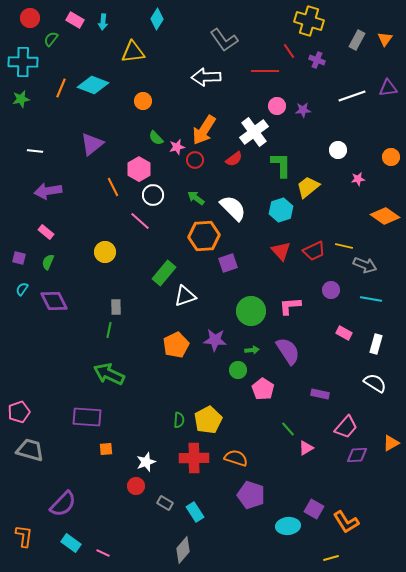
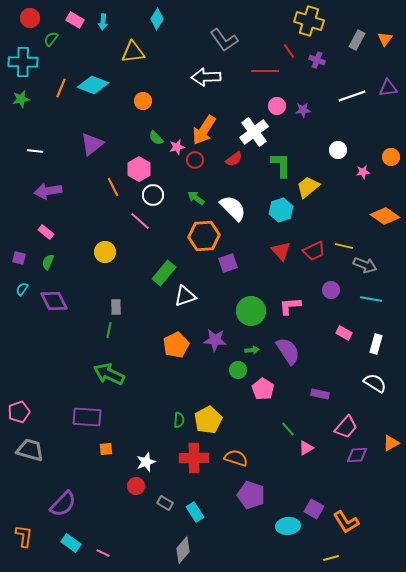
pink star at (358, 179): moved 5 px right, 7 px up
